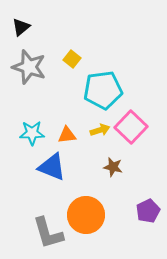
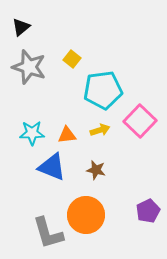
pink square: moved 9 px right, 6 px up
brown star: moved 17 px left, 3 px down
